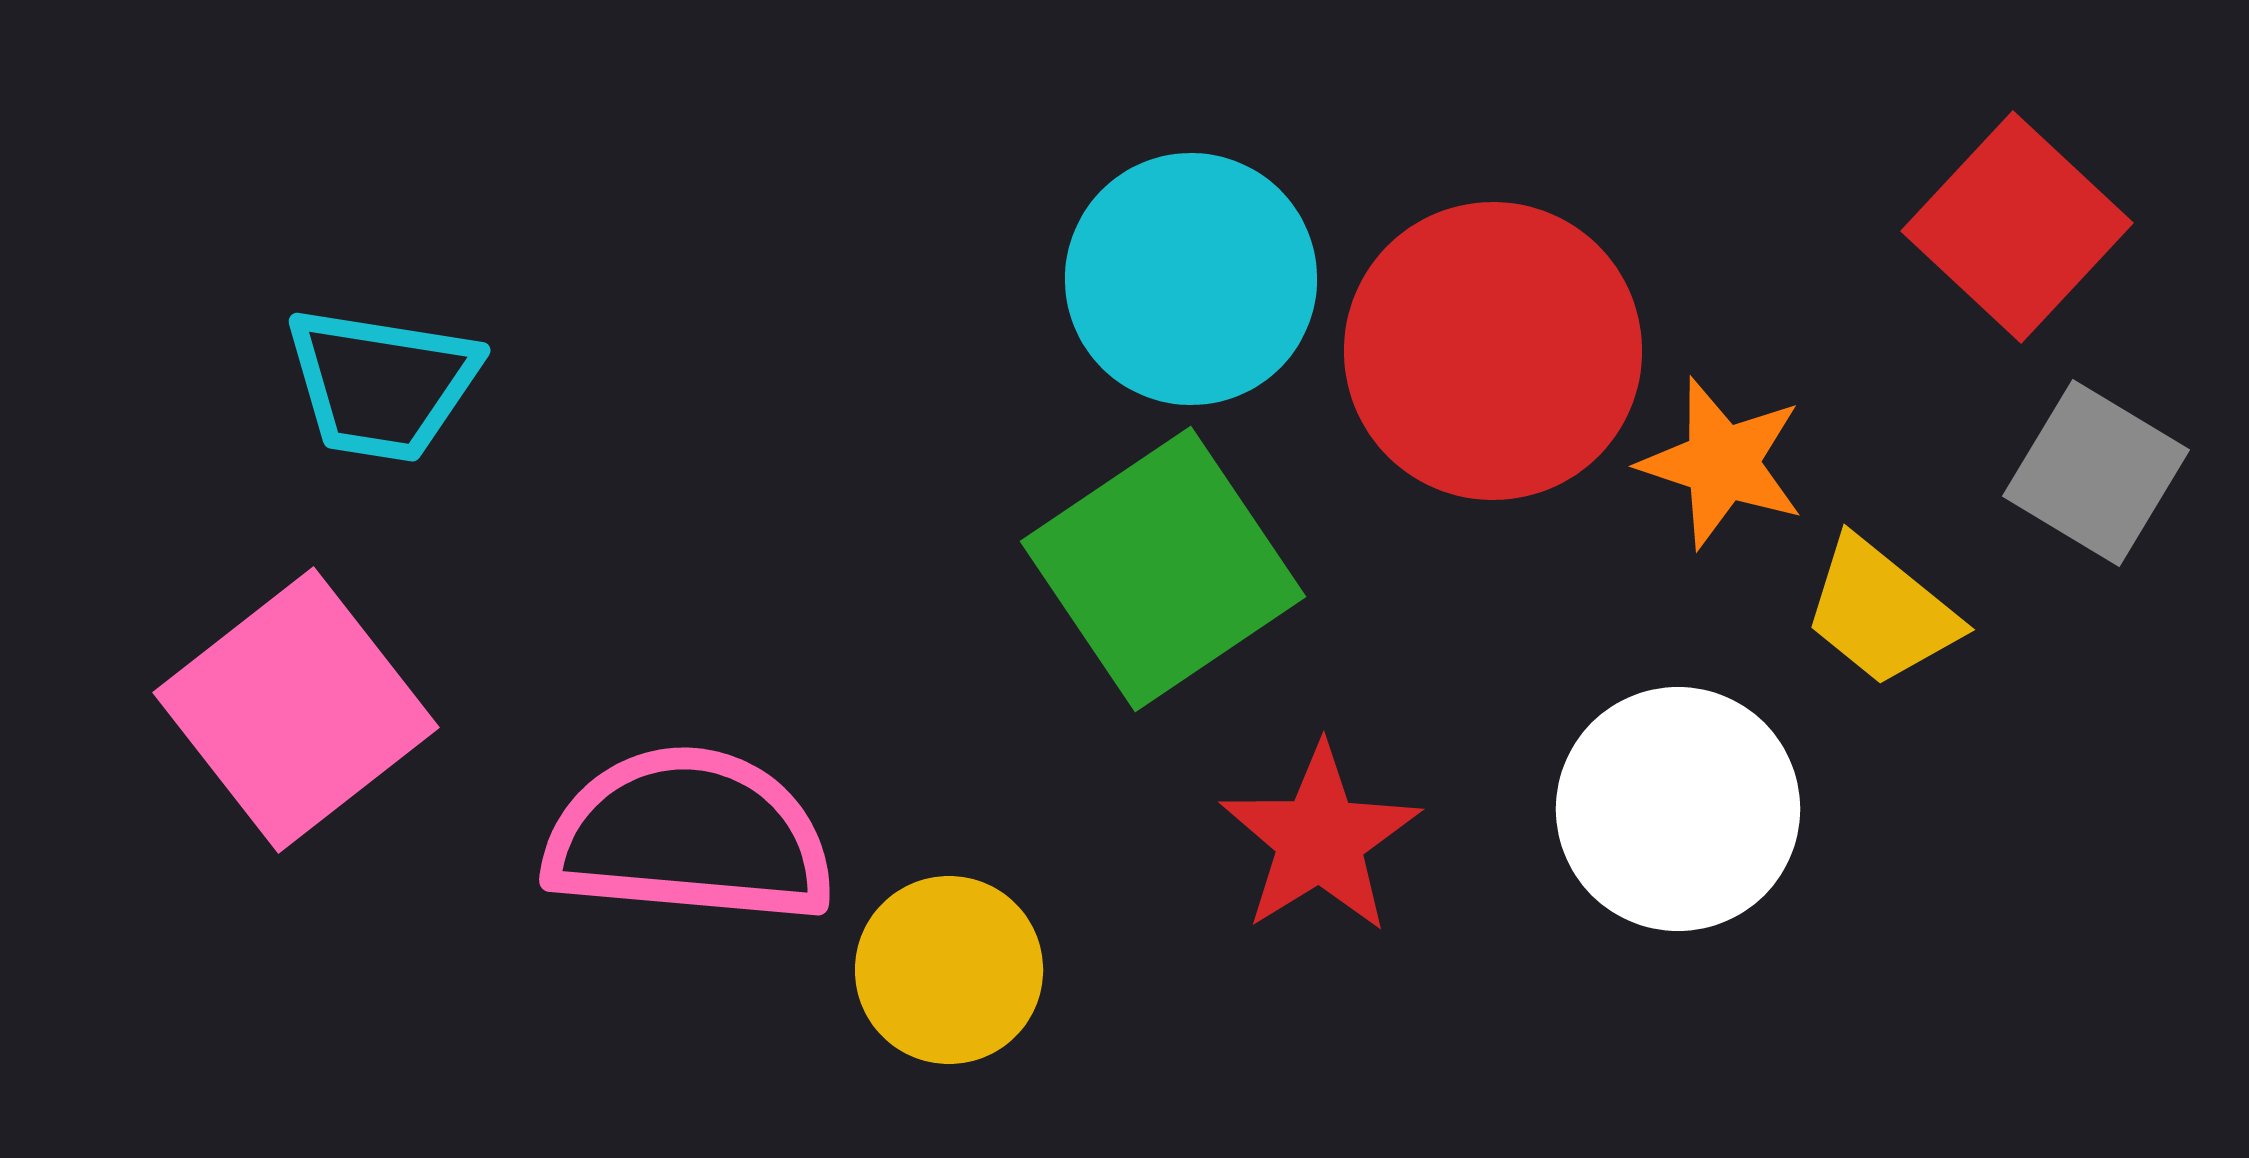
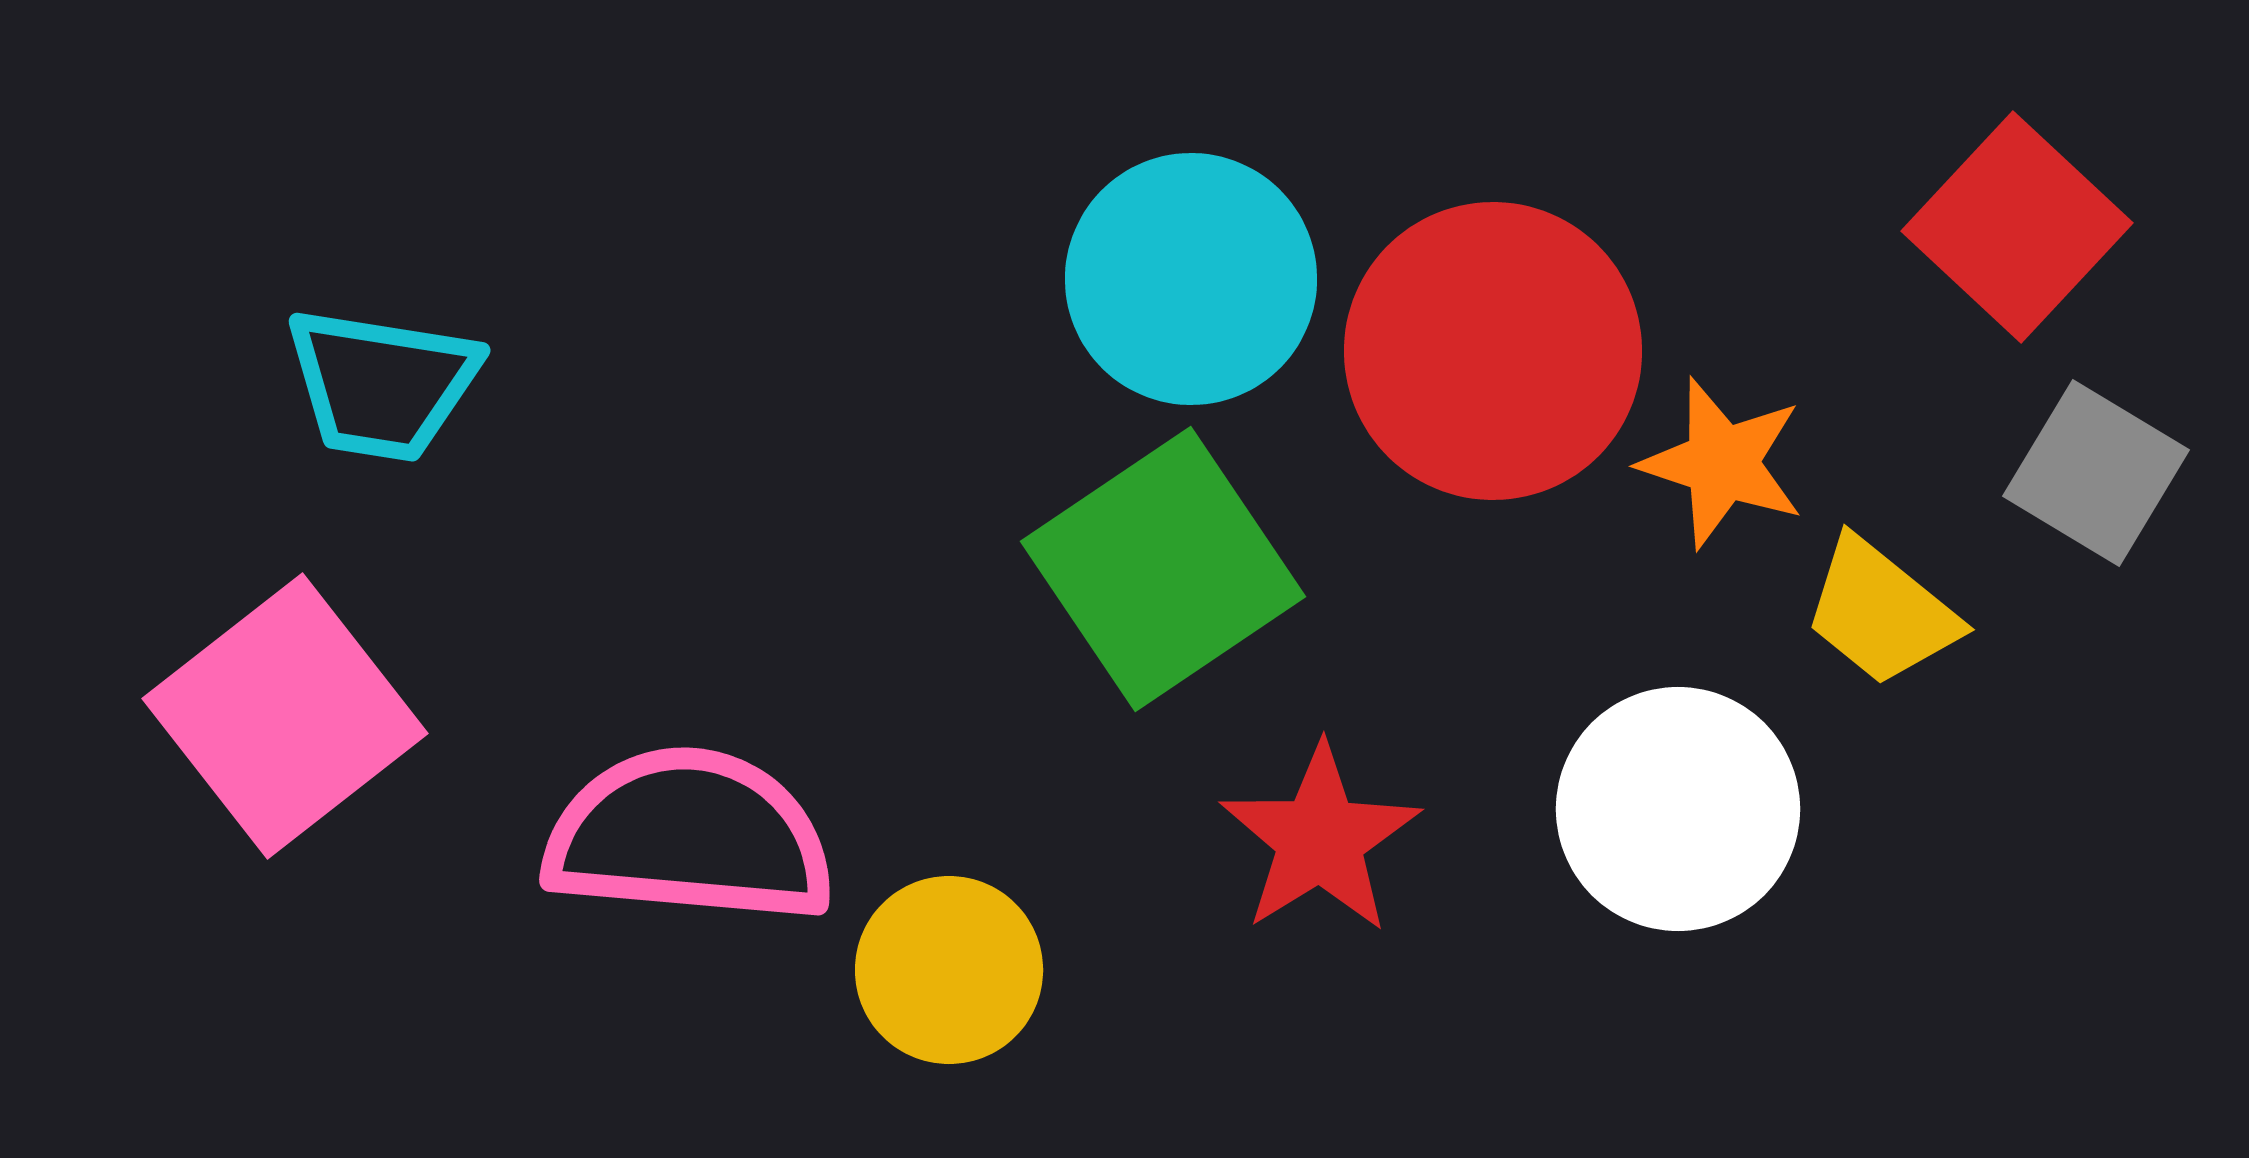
pink square: moved 11 px left, 6 px down
